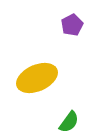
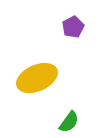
purple pentagon: moved 1 px right, 2 px down
